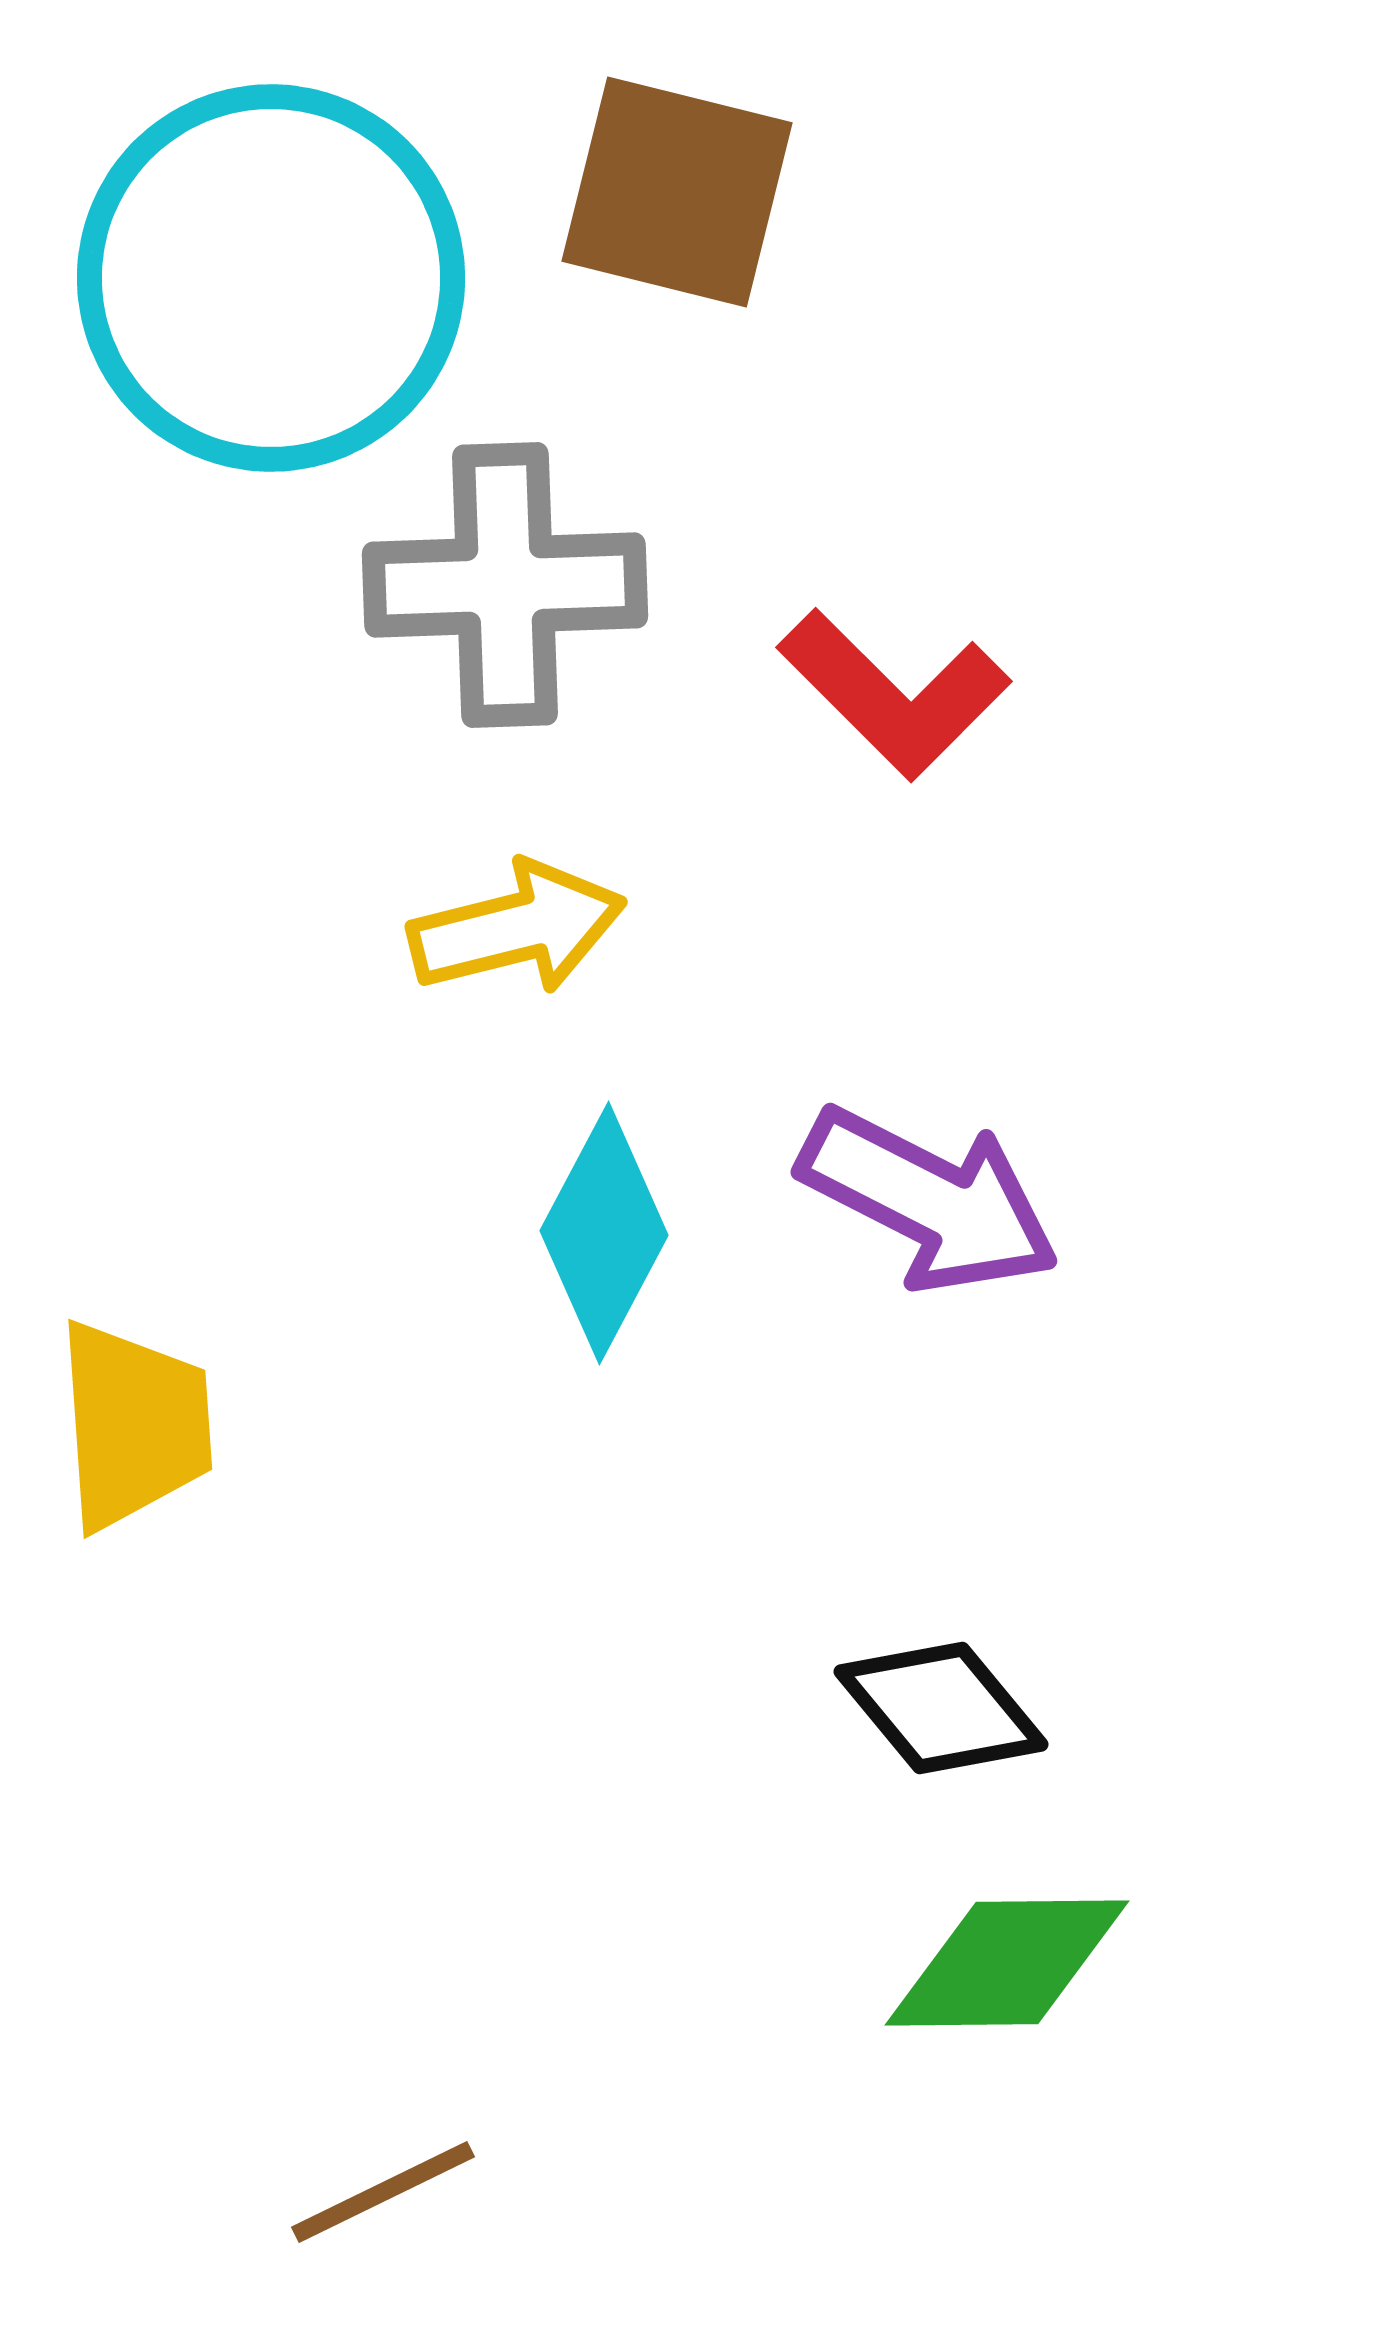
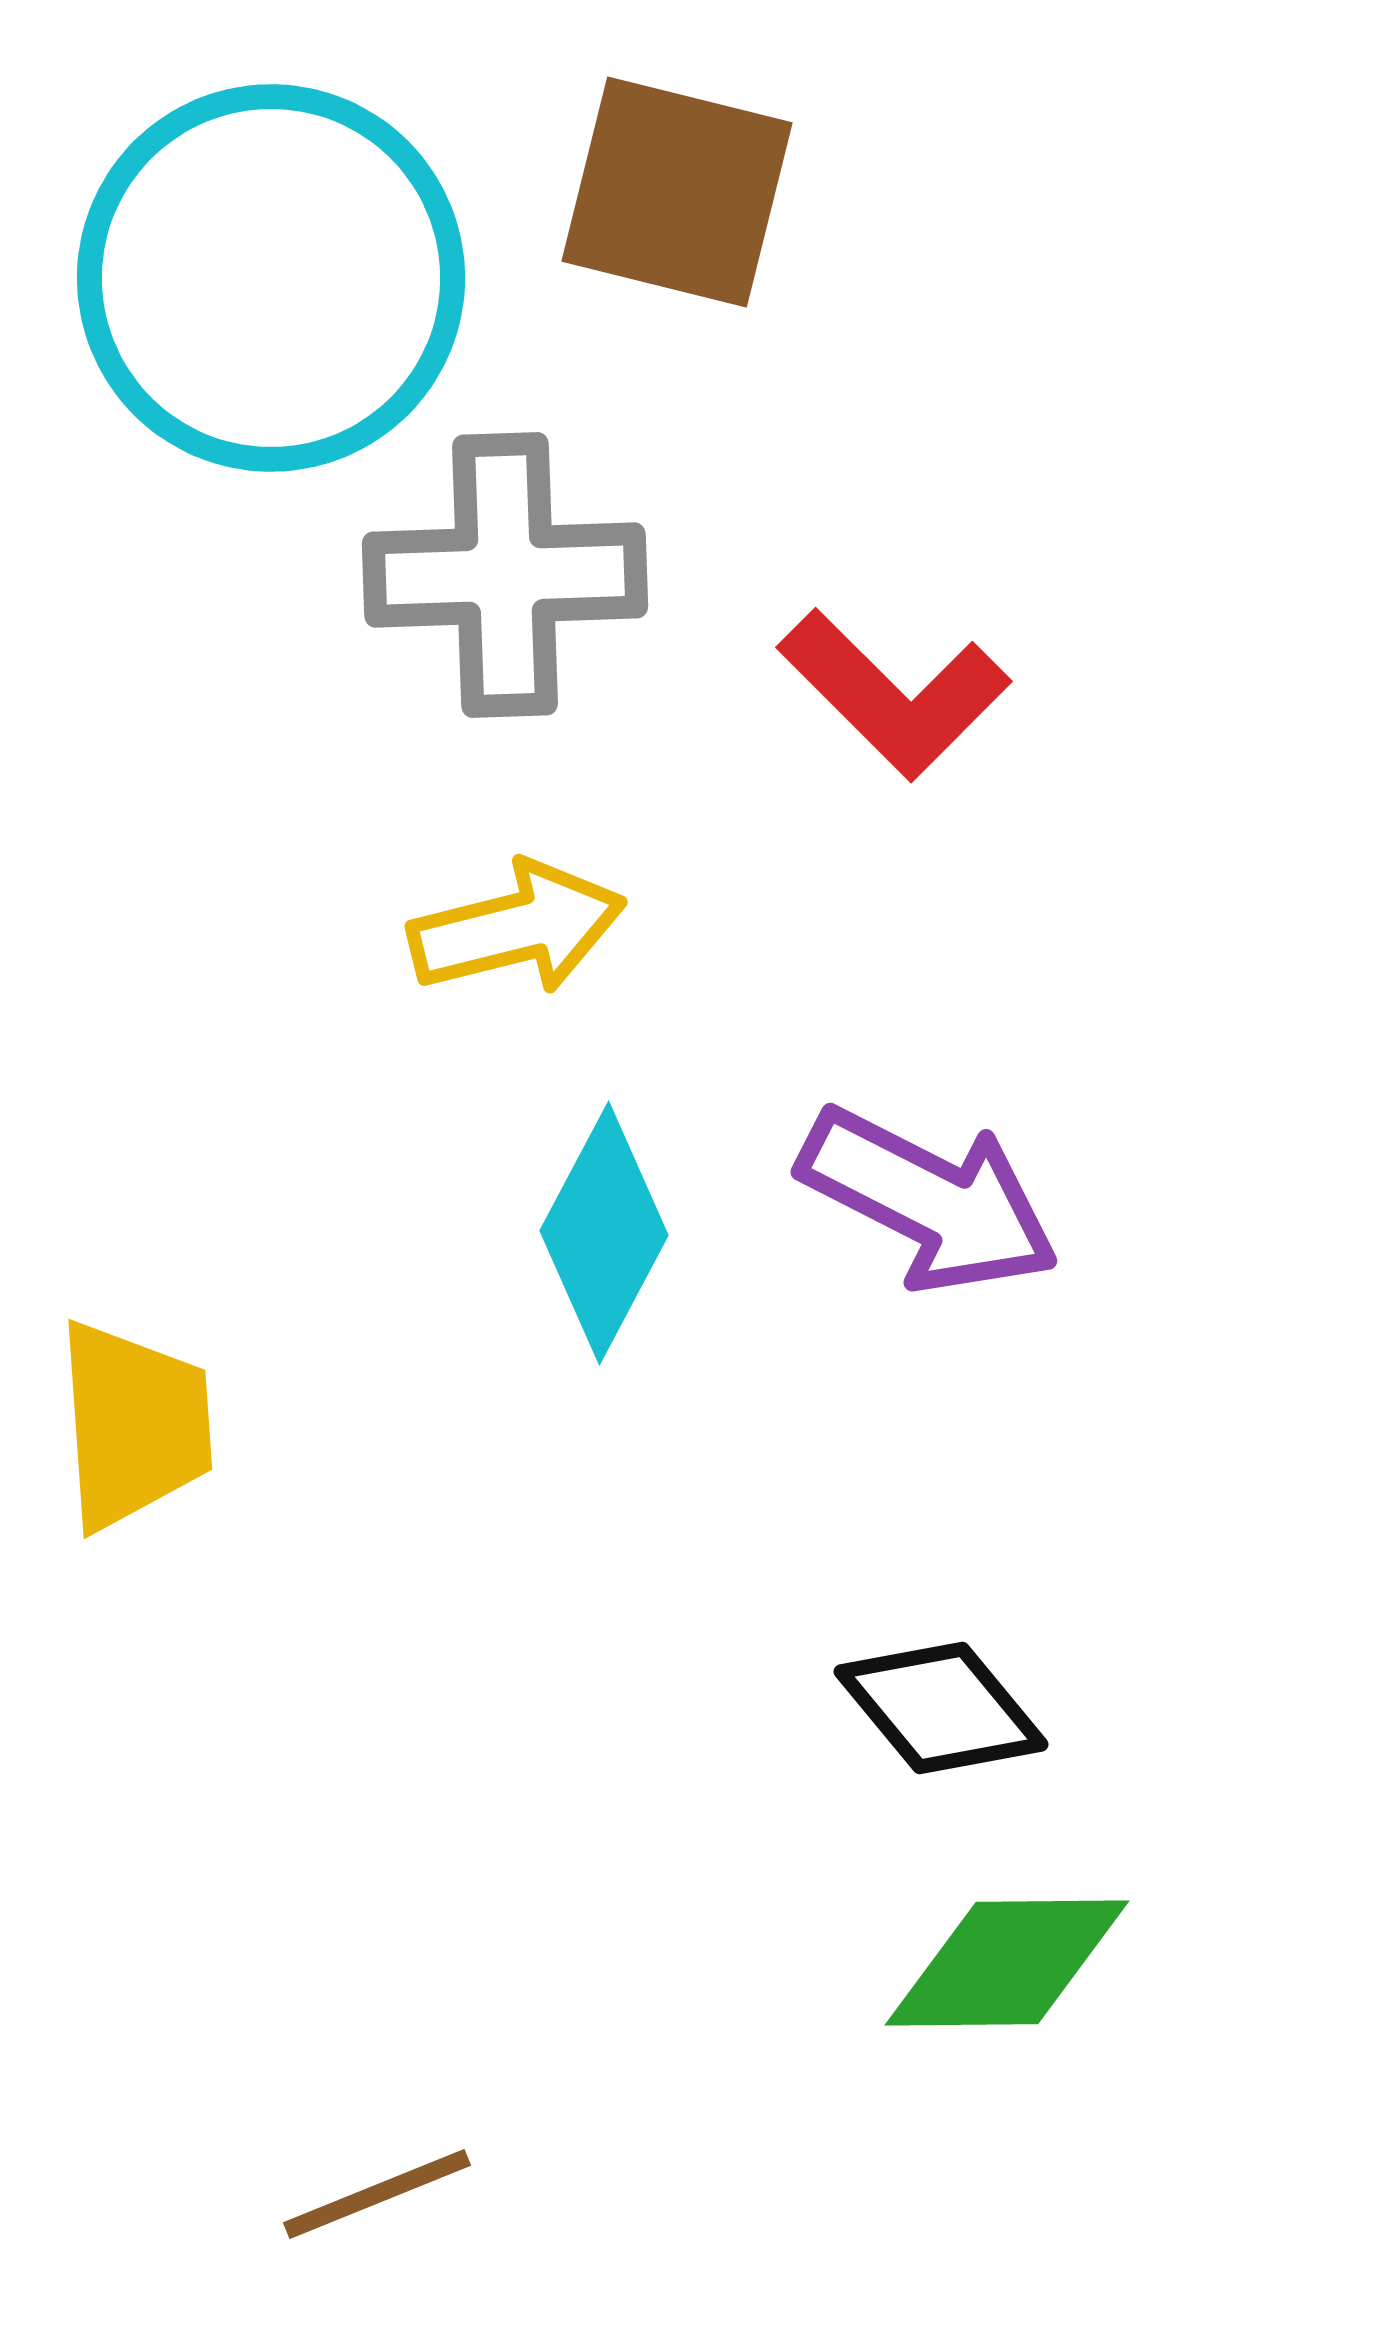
gray cross: moved 10 px up
brown line: moved 6 px left, 2 px down; rotated 4 degrees clockwise
